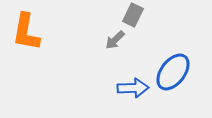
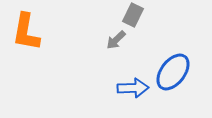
gray arrow: moved 1 px right
